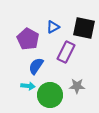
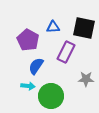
blue triangle: rotated 24 degrees clockwise
purple pentagon: moved 1 px down
gray star: moved 9 px right, 7 px up
green circle: moved 1 px right, 1 px down
